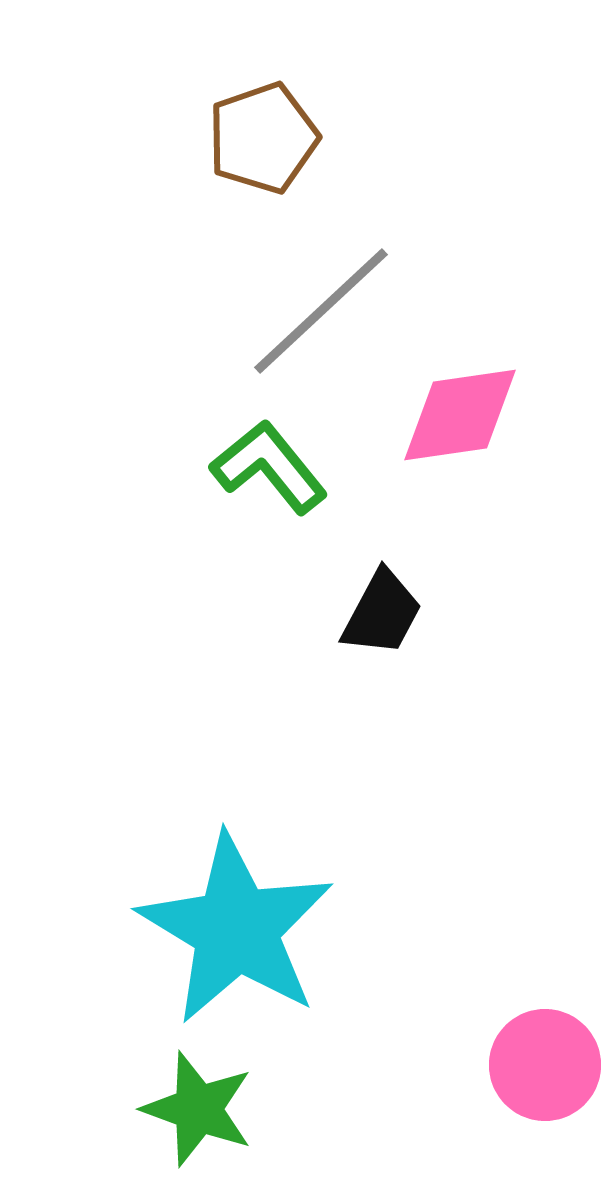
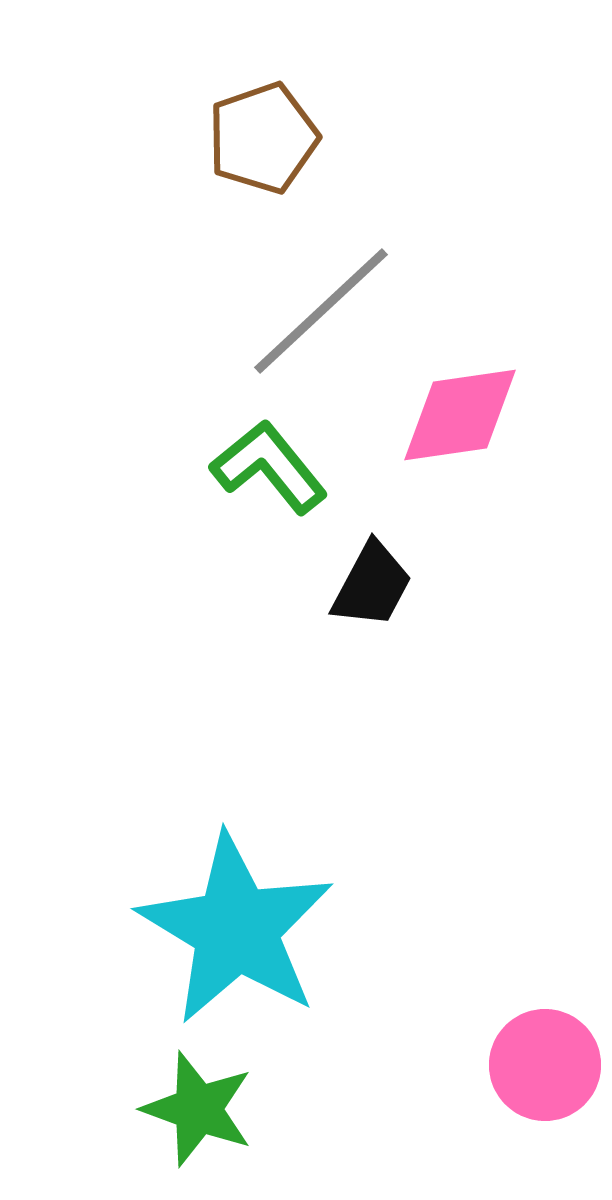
black trapezoid: moved 10 px left, 28 px up
